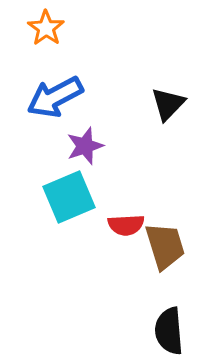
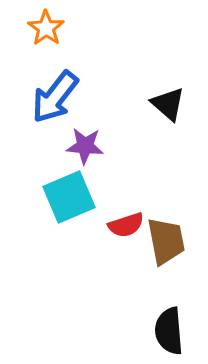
blue arrow: rotated 24 degrees counterclockwise
black triangle: rotated 33 degrees counterclockwise
purple star: rotated 24 degrees clockwise
red semicircle: rotated 15 degrees counterclockwise
brown trapezoid: moved 1 px right, 5 px up; rotated 6 degrees clockwise
